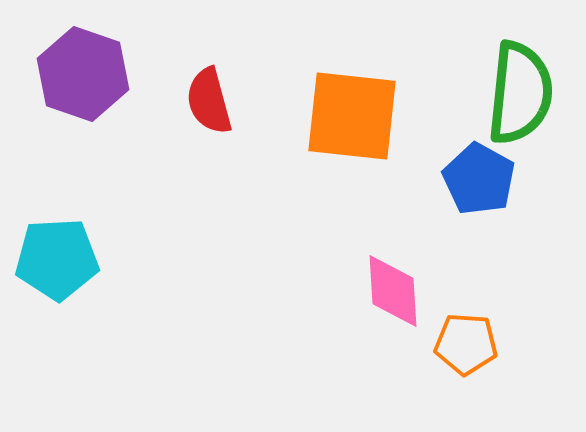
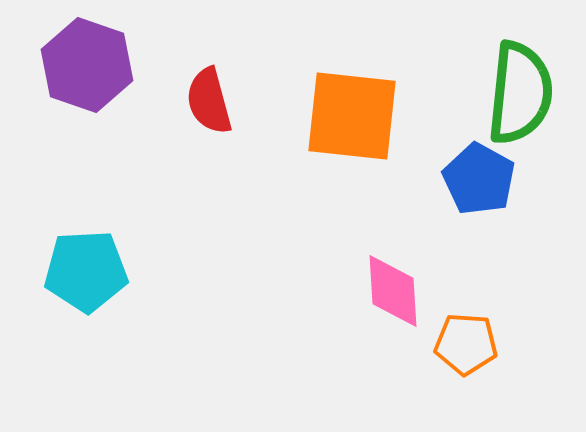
purple hexagon: moved 4 px right, 9 px up
cyan pentagon: moved 29 px right, 12 px down
